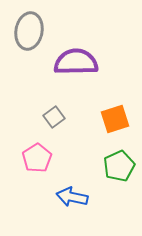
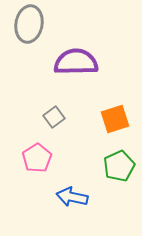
gray ellipse: moved 7 px up
